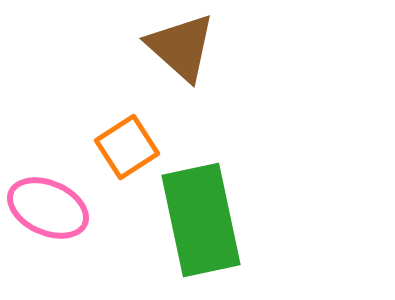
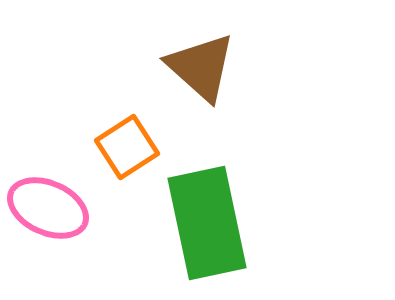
brown triangle: moved 20 px right, 20 px down
green rectangle: moved 6 px right, 3 px down
